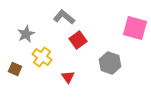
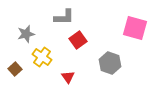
gray L-shape: rotated 140 degrees clockwise
gray star: rotated 12 degrees clockwise
brown square: rotated 24 degrees clockwise
